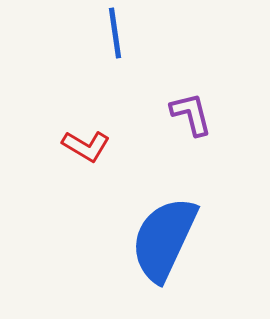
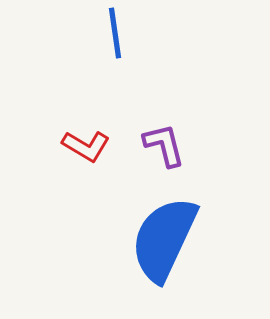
purple L-shape: moved 27 px left, 31 px down
